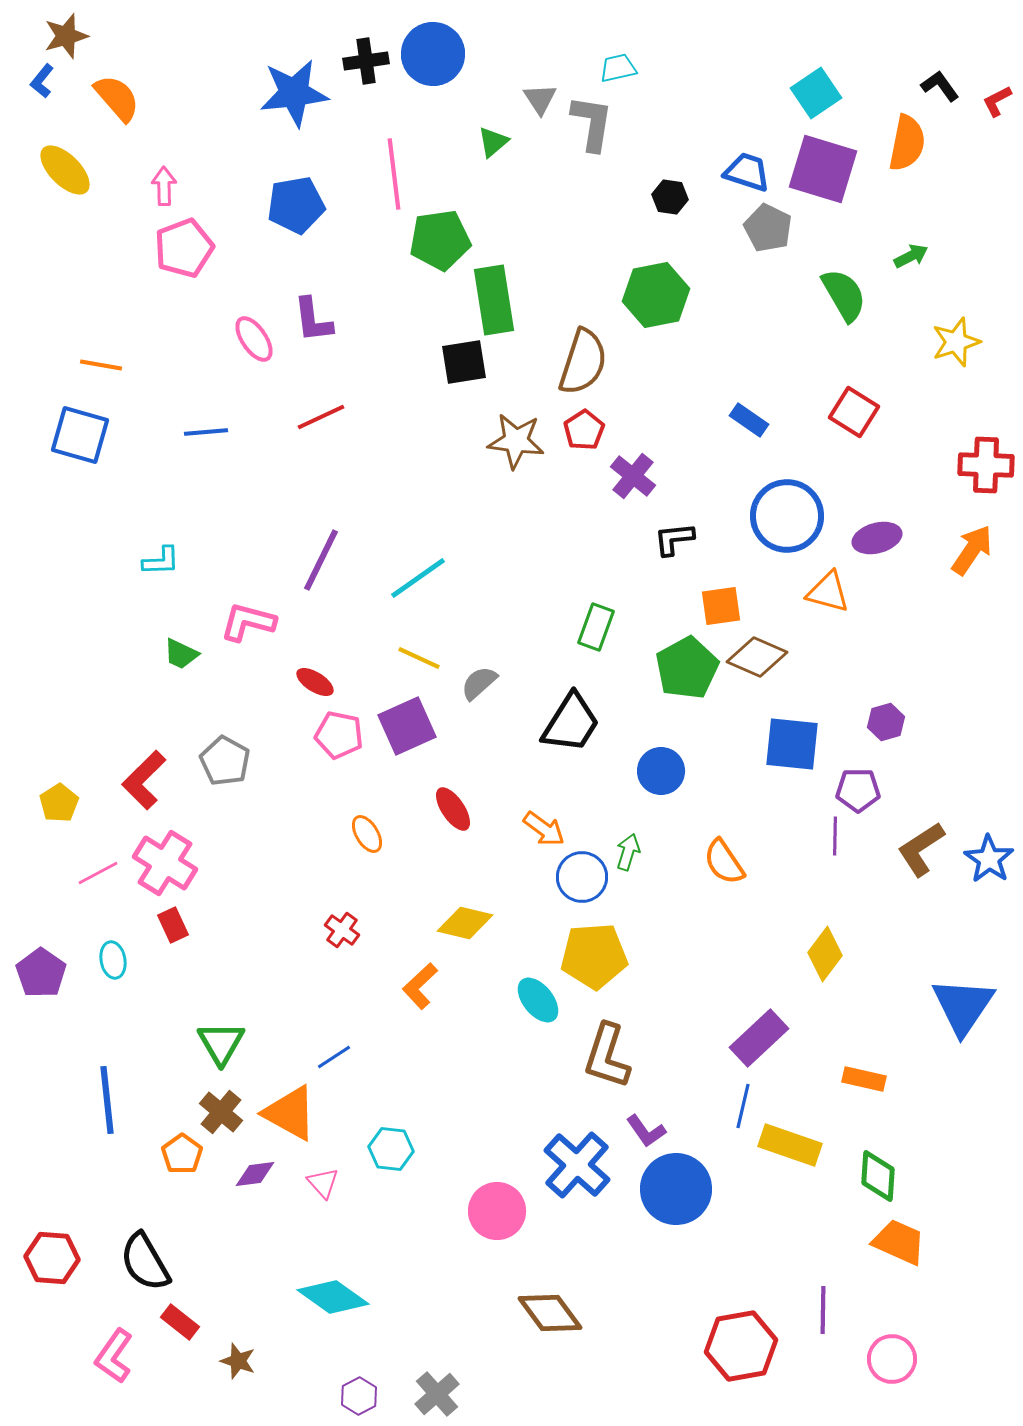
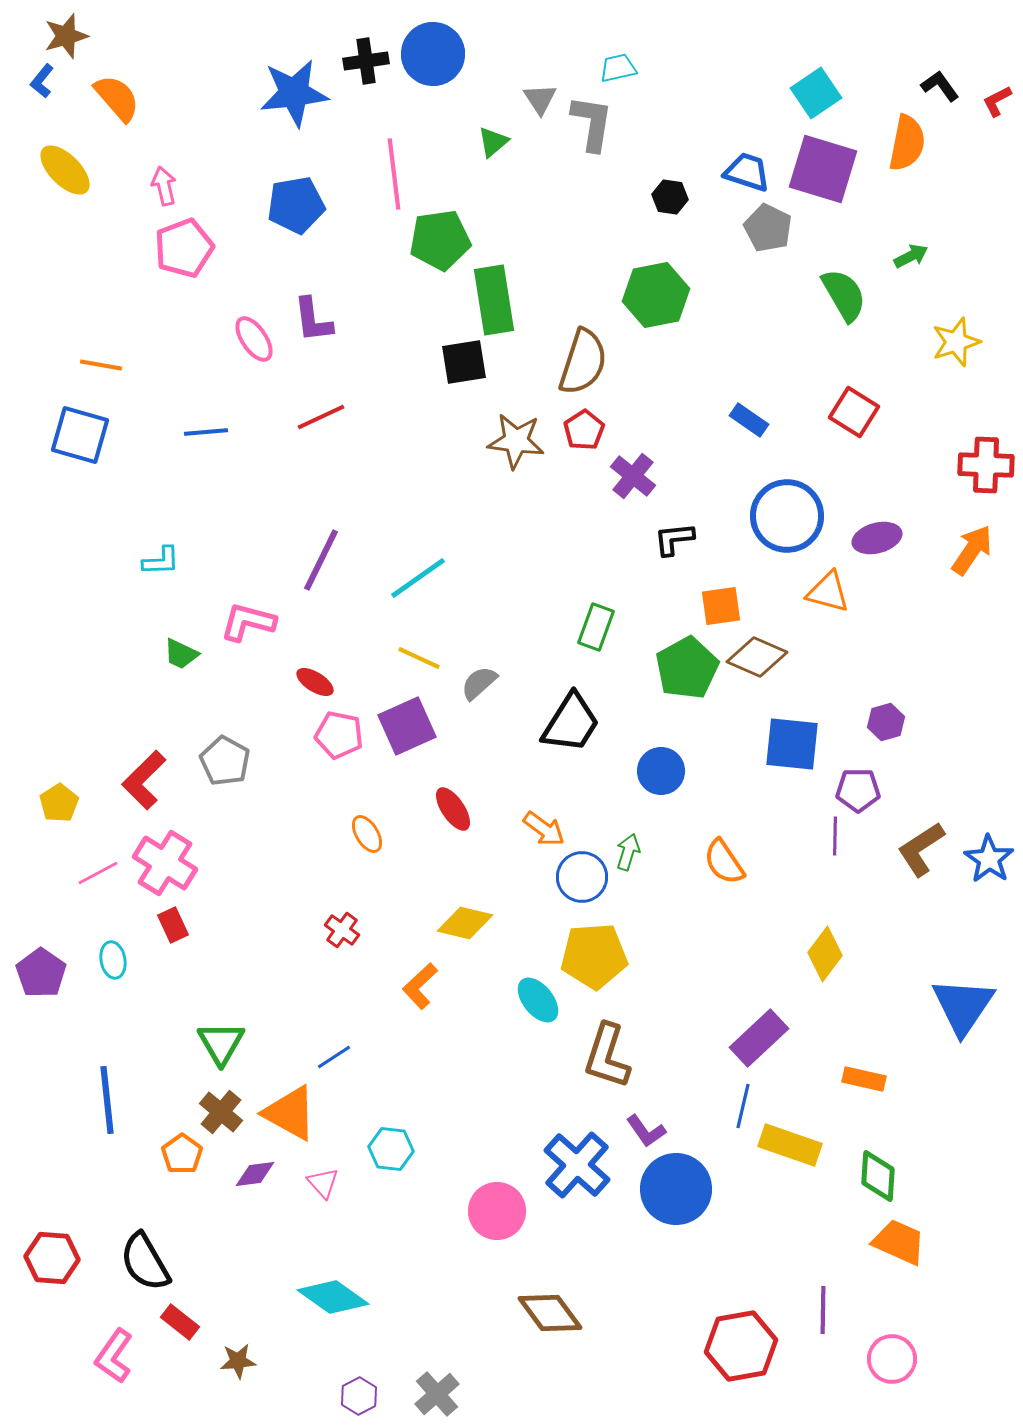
pink arrow at (164, 186): rotated 12 degrees counterclockwise
brown star at (238, 1361): rotated 24 degrees counterclockwise
